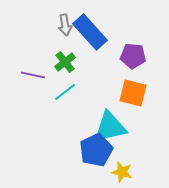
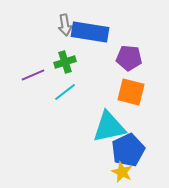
blue rectangle: rotated 39 degrees counterclockwise
purple pentagon: moved 4 px left, 2 px down
green cross: rotated 20 degrees clockwise
purple line: rotated 35 degrees counterclockwise
orange square: moved 2 px left, 1 px up
cyan triangle: moved 1 px left
blue pentagon: moved 32 px right
yellow star: rotated 10 degrees clockwise
